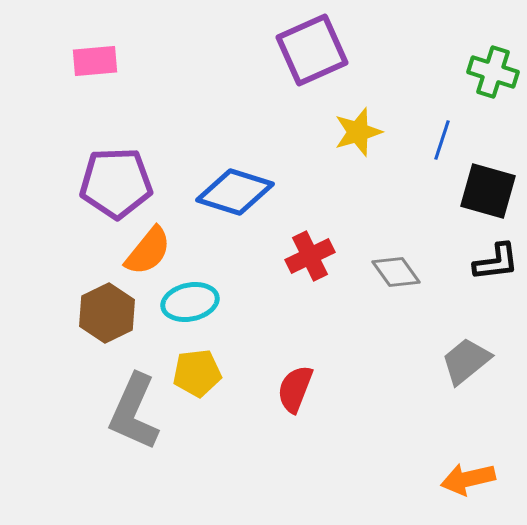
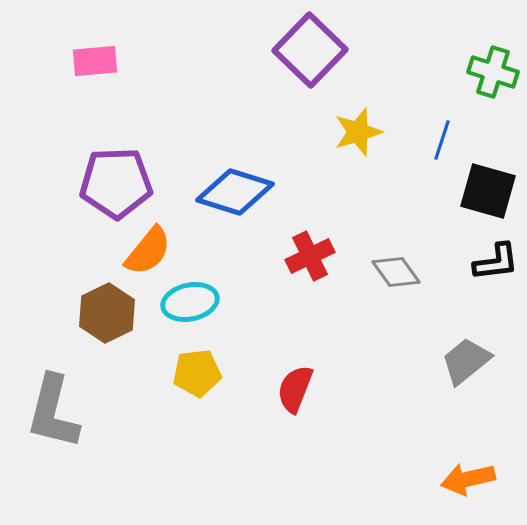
purple square: moved 2 px left; rotated 22 degrees counterclockwise
gray L-shape: moved 81 px left; rotated 10 degrees counterclockwise
